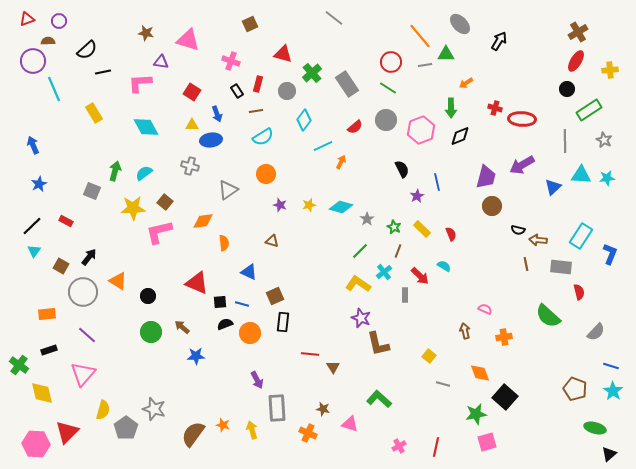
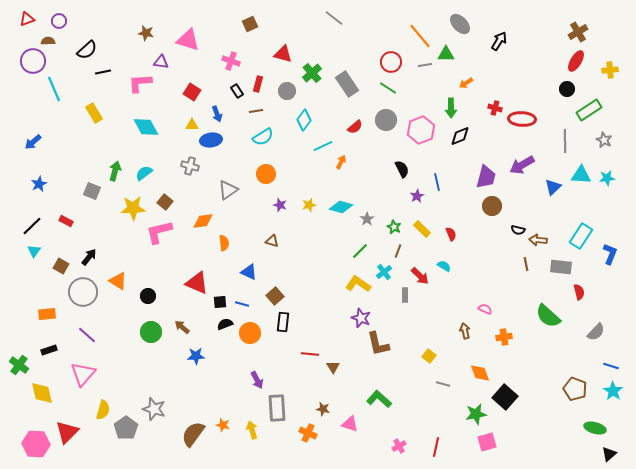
blue arrow at (33, 145): moved 3 px up; rotated 108 degrees counterclockwise
brown square at (275, 296): rotated 18 degrees counterclockwise
